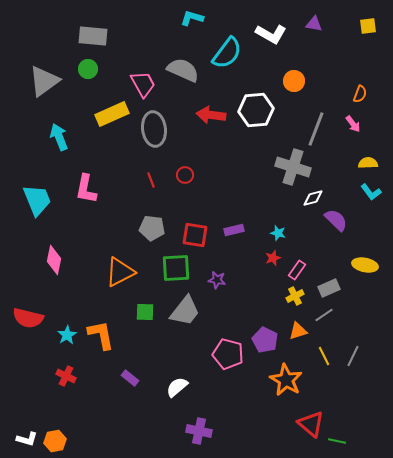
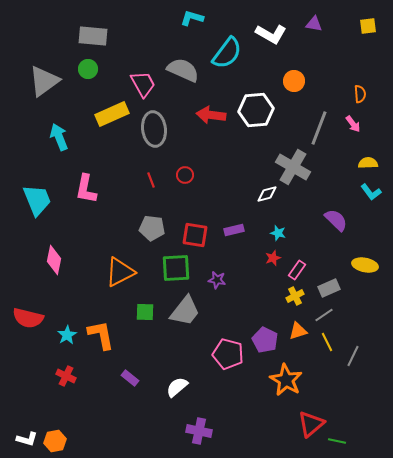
orange semicircle at (360, 94): rotated 24 degrees counterclockwise
gray line at (316, 129): moved 3 px right, 1 px up
gray cross at (293, 167): rotated 12 degrees clockwise
white diamond at (313, 198): moved 46 px left, 4 px up
yellow line at (324, 356): moved 3 px right, 14 px up
red triangle at (311, 424): rotated 40 degrees clockwise
